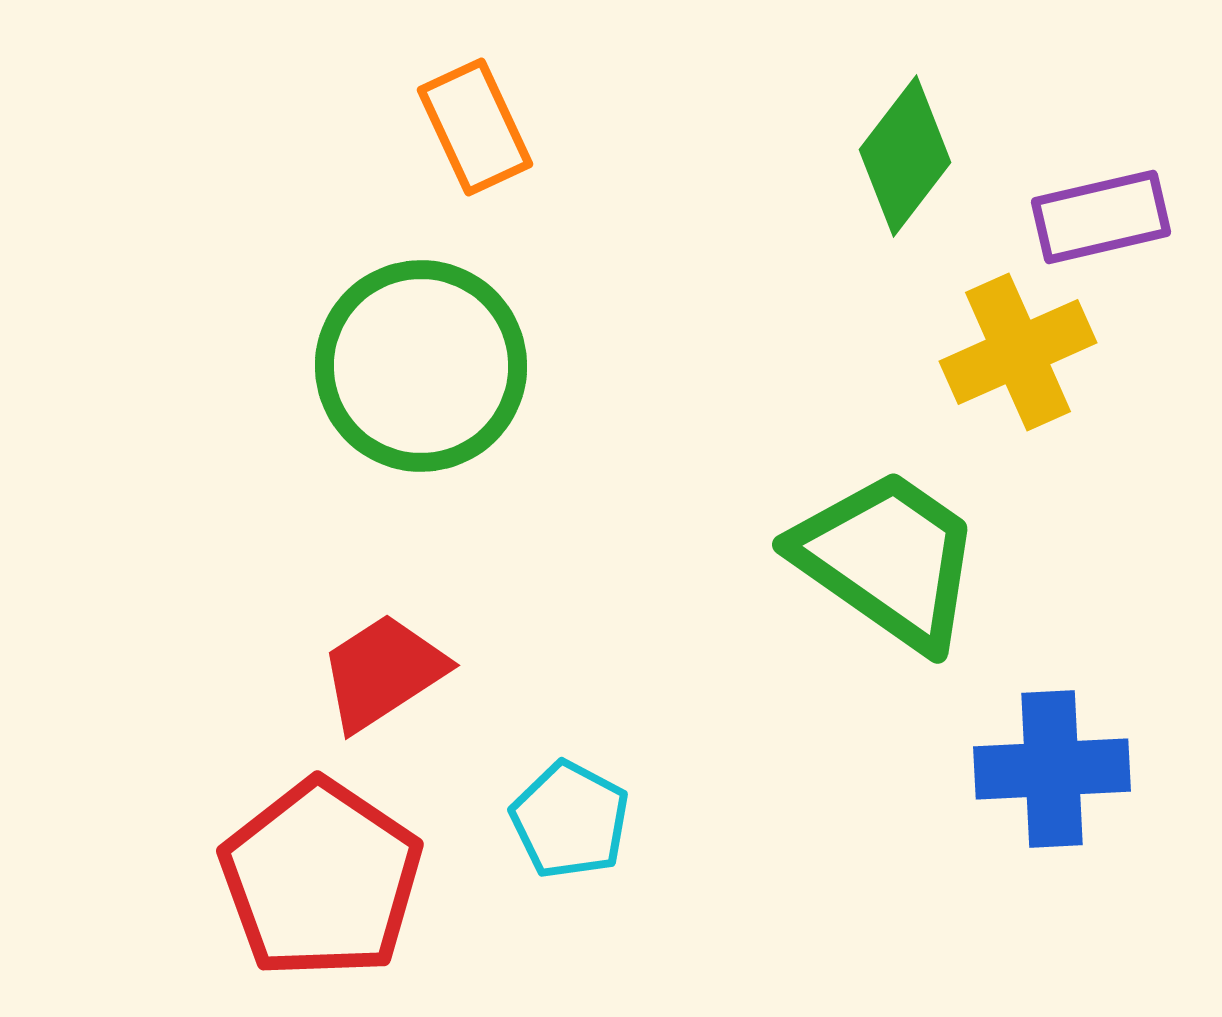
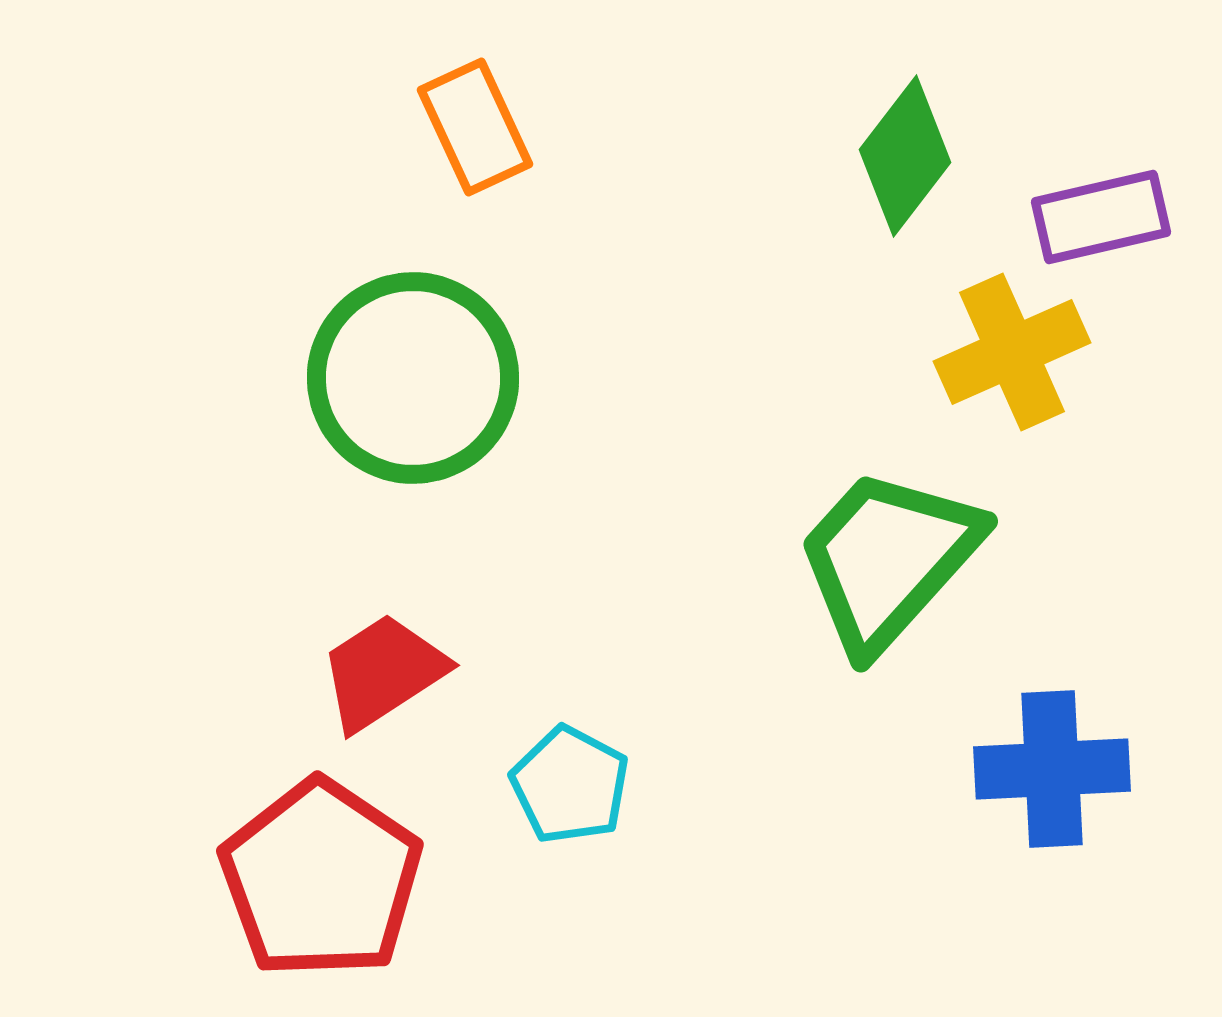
yellow cross: moved 6 px left
green circle: moved 8 px left, 12 px down
green trapezoid: rotated 83 degrees counterclockwise
cyan pentagon: moved 35 px up
